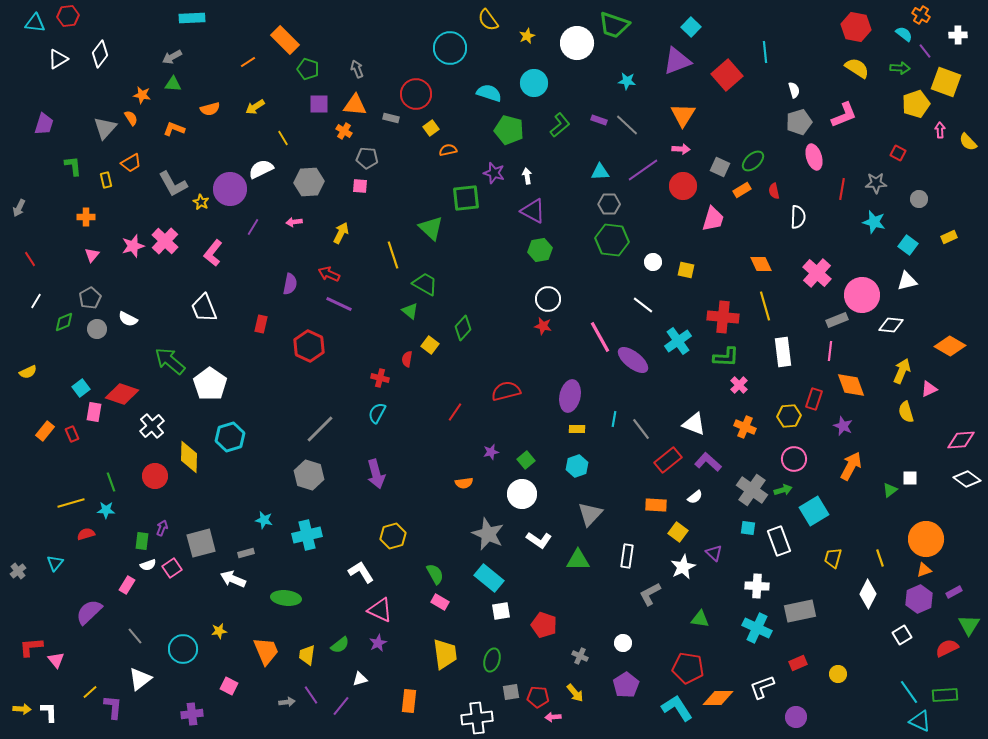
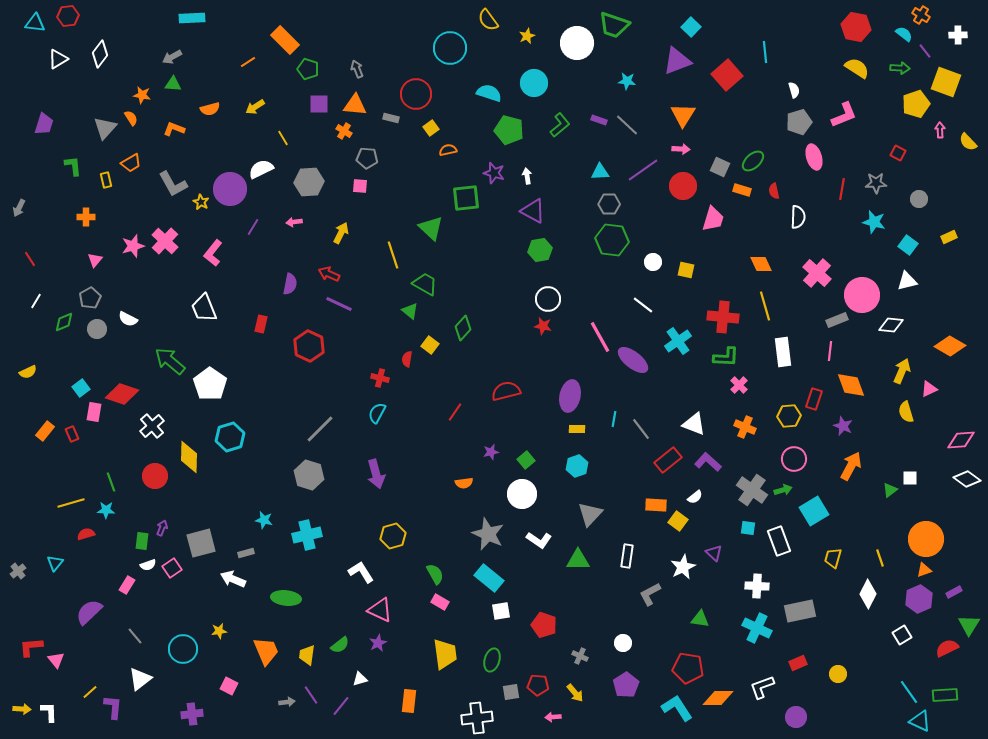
orange rectangle at (742, 190): rotated 48 degrees clockwise
pink triangle at (92, 255): moved 3 px right, 5 px down
yellow square at (678, 532): moved 11 px up
red pentagon at (538, 697): moved 12 px up
